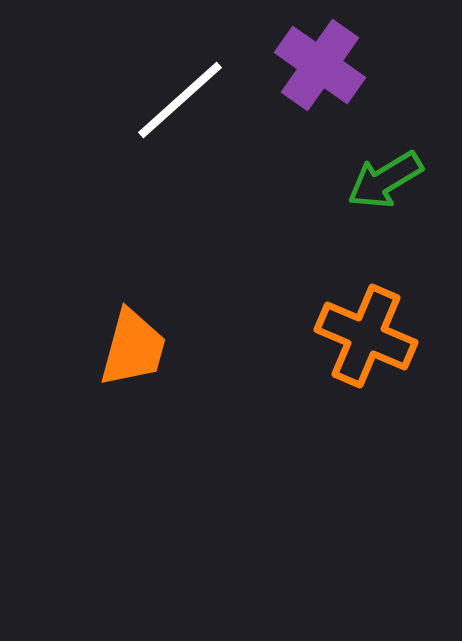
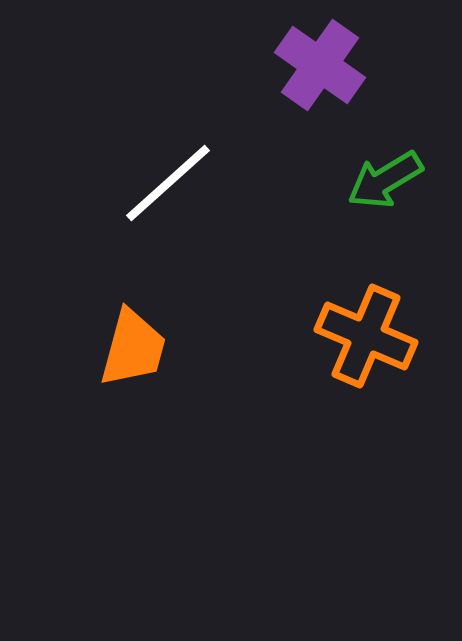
white line: moved 12 px left, 83 px down
